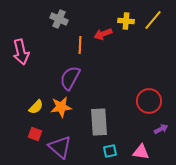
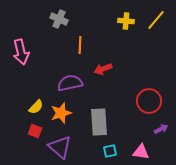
yellow line: moved 3 px right
red arrow: moved 35 px down
purple semicircle: moved 5 px down; rotated 50 degrees clockwise
orange star: moved 6 px down; rotated 10 degrees counterclockwise
red square: moved 3 px up
